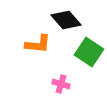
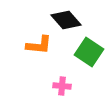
orange L-shape: moved 1 px right, 1 px down
pink cross: moved 1 px right, 2 px down; rotated 12 degrees counterclockwise
